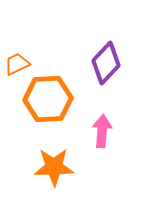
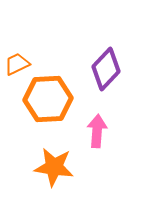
purple diamond: moved 6 px down
pink arrow: moved 5 px left
orange star: rotated 9 degrees clockwise
